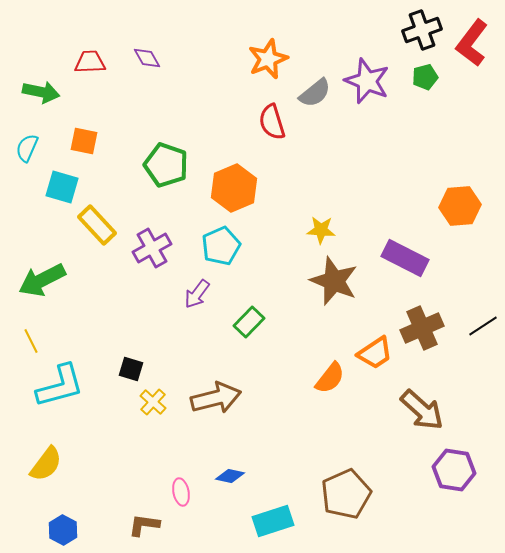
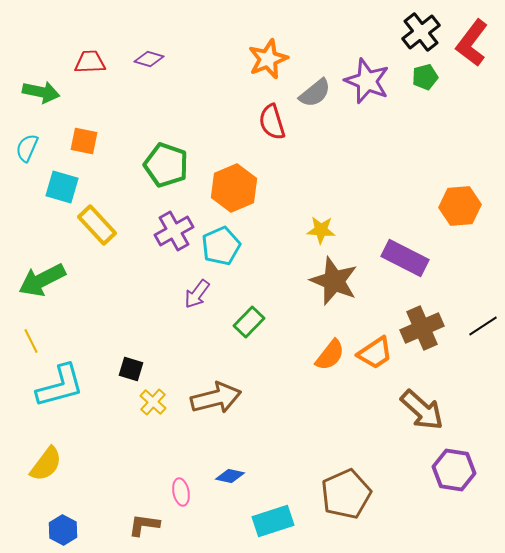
black cross at (422, 30): moved 1 px left, 2 px down; rotated 18 degrees counterclockwise
purple diamond at (147, 58): moved 2 px right, 1 px down; rotated 44 degrees counterclockwise
purple cross at (152, 248): moved 22 px right, 17 px up
orange semicircle at (330, 378): moved 23 px up
